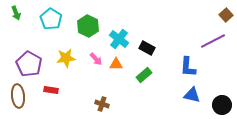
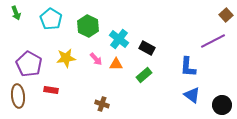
blue triangle: rotated 24 degrees clockwise
